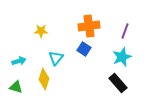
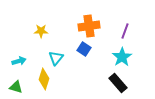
cyan star: rotated 12 degrees counterclockwise
